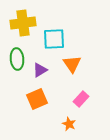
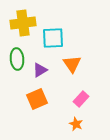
cyan square: moved 1 px left, 1 px up
orange star: moved 7 px right
